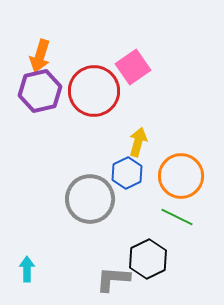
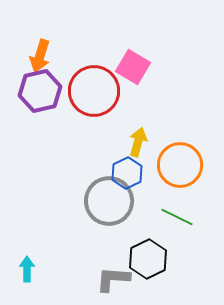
pink square: rotated 24 degrees counterclockwise
orange circle: moved 1 px left, 11 px up
gray circle: moved 19 px right, 2 px down
